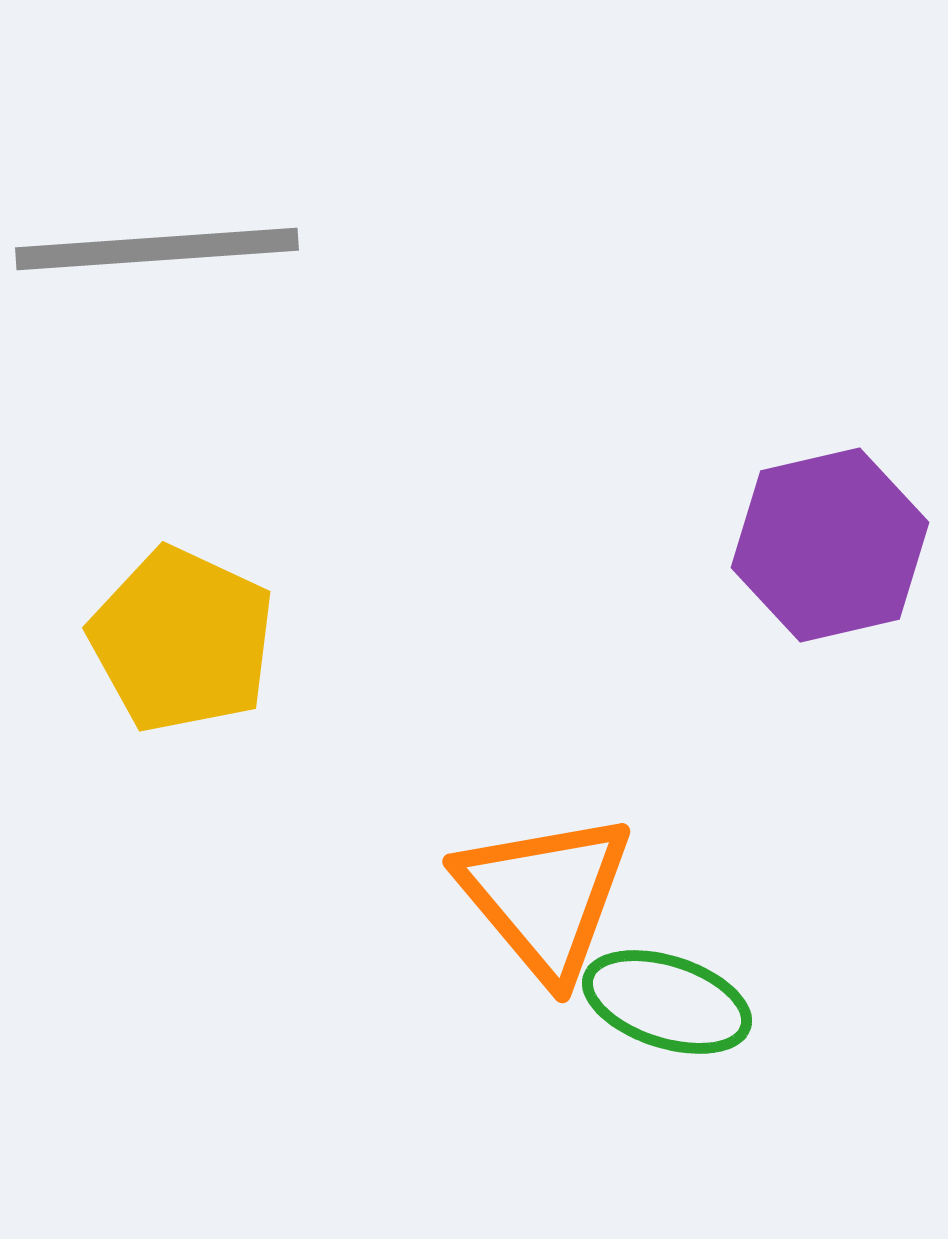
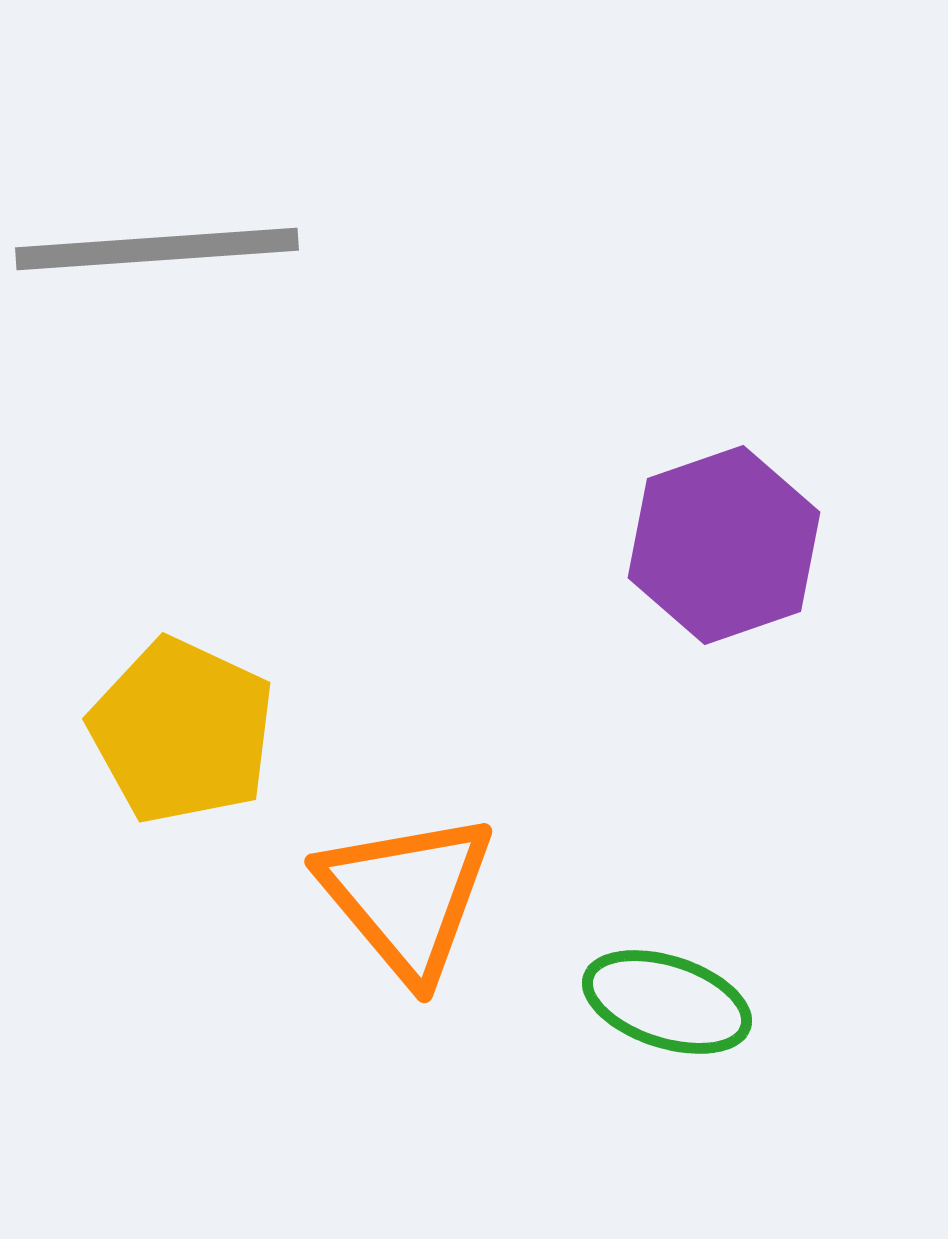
purple hexagon: moved 106 px left; rotated 6 degrees counterclockwise
yellow pentagon: moved 91 px down
orange triangle: moved 138 px left
